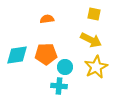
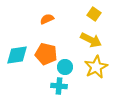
yellow square: rotated 24 degrees clockwise
orange semicircle: rotated 16 degrees counterclockwise
orange pentagon: rotated 15 degrees clockwise
